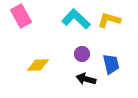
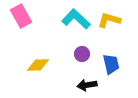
black arrow: moved 1 px right, 6 px down; rotated 24 degrees counterclockwise
